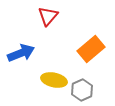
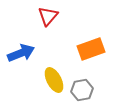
orange rectangle: rotated 20 degrees clockwise
yellow ellipse: rotated 50 degrees clockwise
gray hexagon: rotated 15 degrees clockwise
